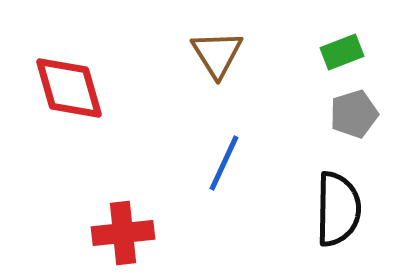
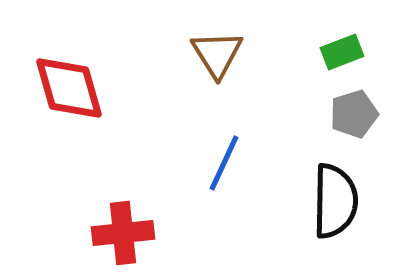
black semicircle: moved 3 px left, 8 px up
